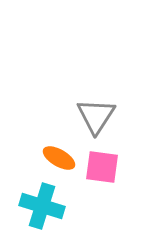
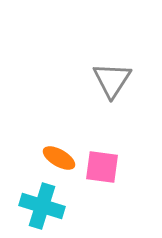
gray triangle: moved 16 px right, 36 px up
